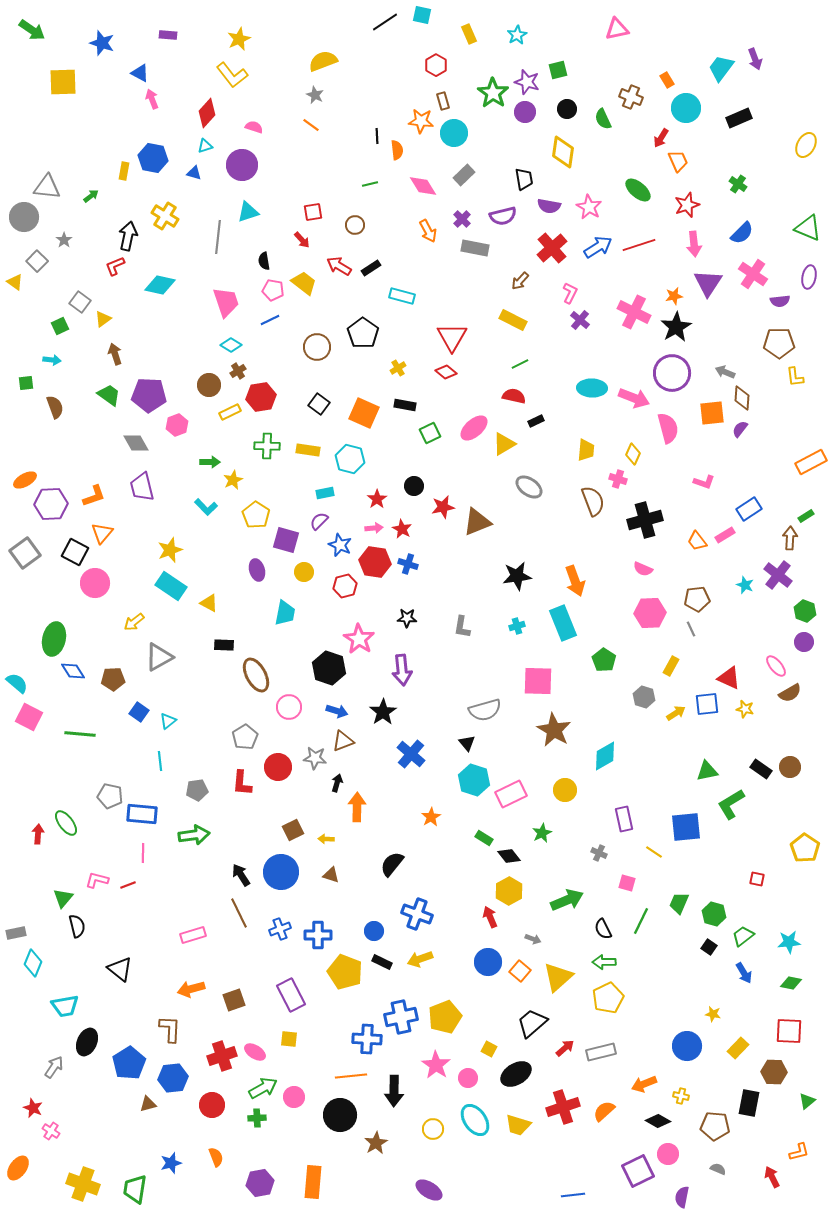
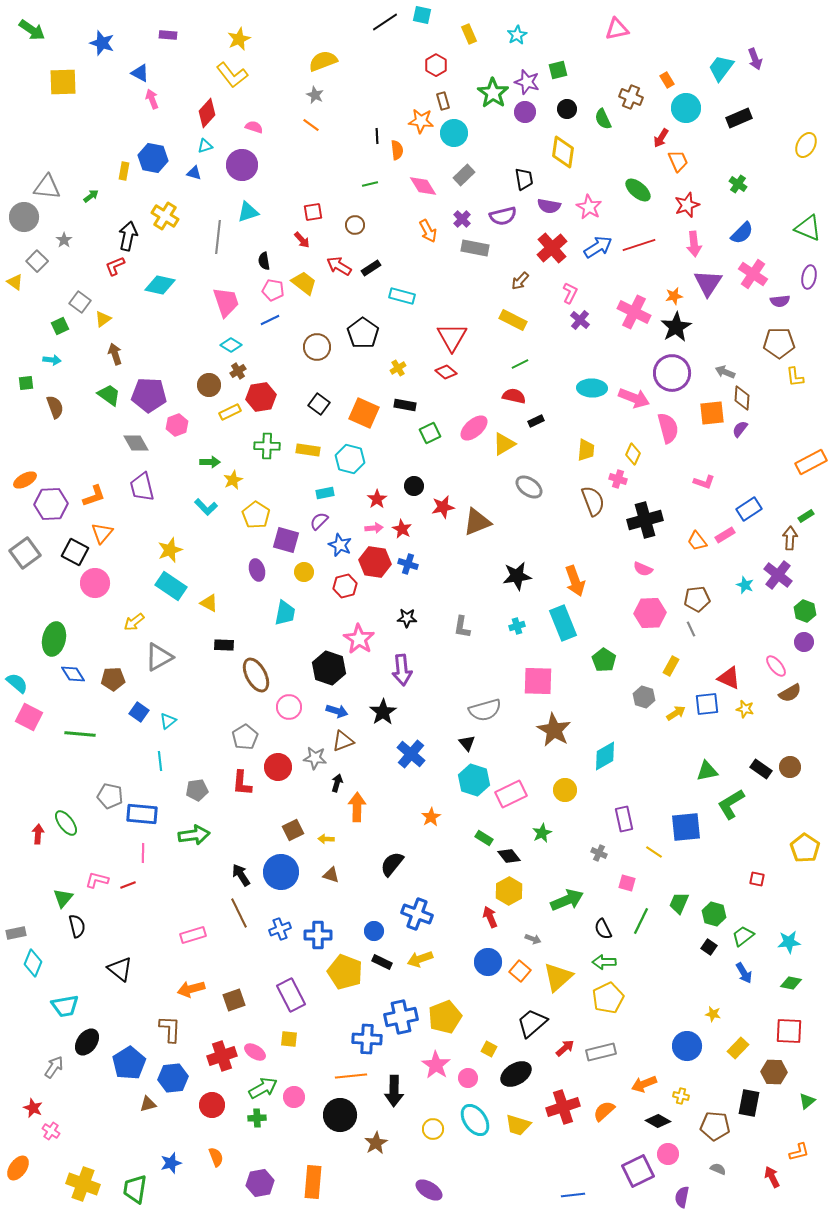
blue diamond at (73, 671): moved 3 px down
black ellipse at (87, 1042): rotated 12 degrees clockwise
